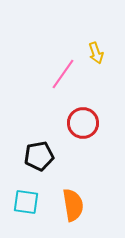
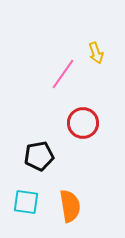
orange semicircle: moved 3 px left, 1 px down
